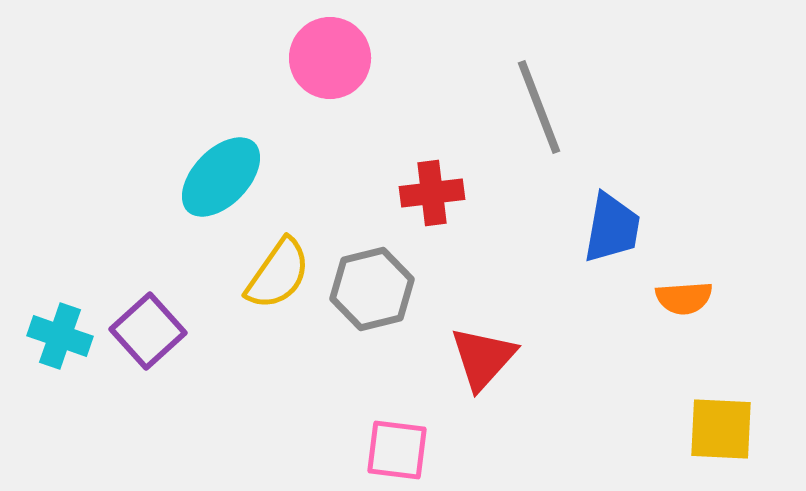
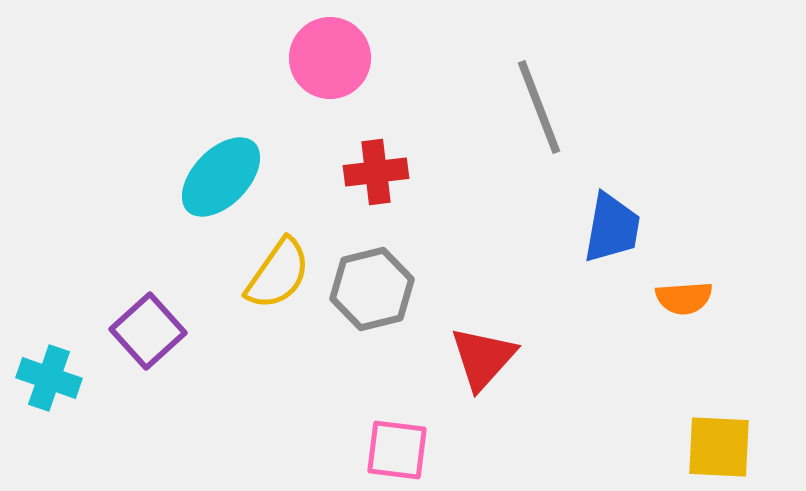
red cross: moved 56 px left, 21 px up
cyan cross: moved 11 px left, 42 px down
yellow square: moved 2 px left, 18 px down
